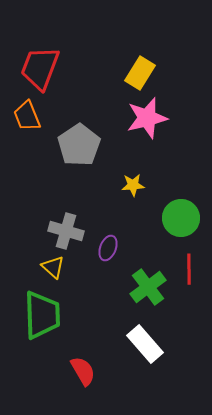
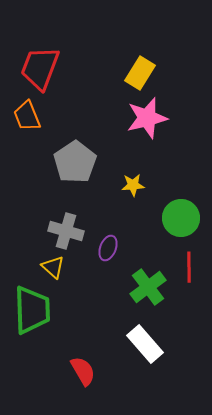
gray pentagon: moved 4 px left, 17 px down
red line: moved 2 px up
green trapezoid: moved 10 px left, 5 px up
